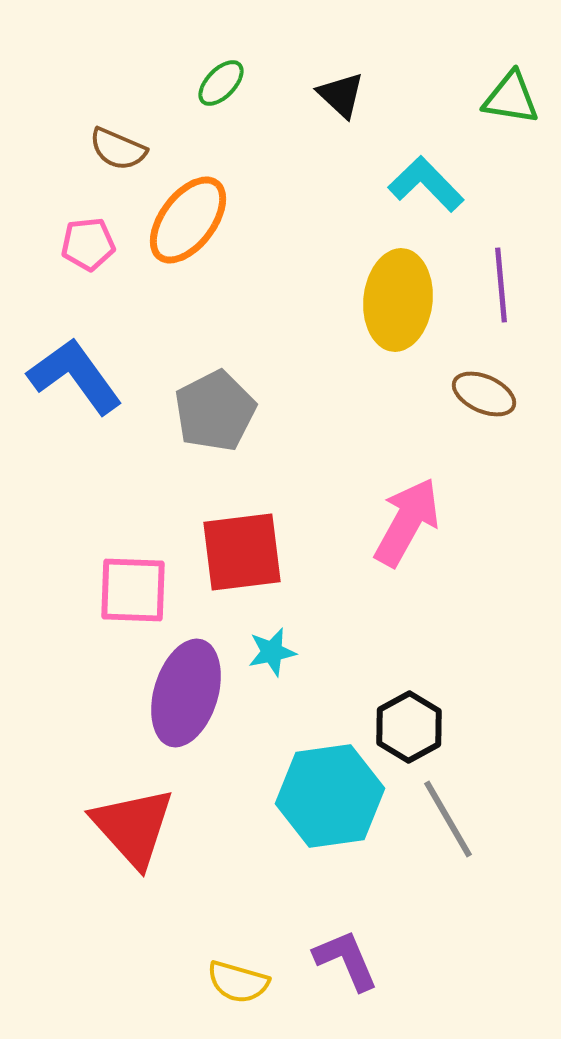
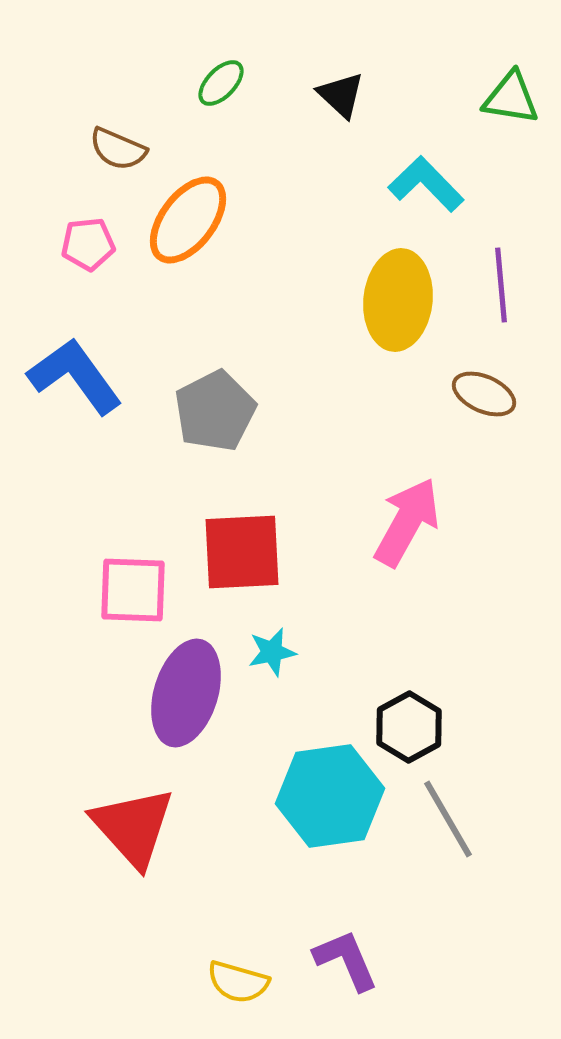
red square: rotated 4 degrees clockwise
